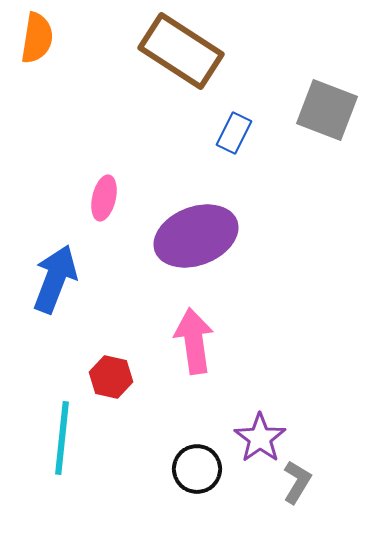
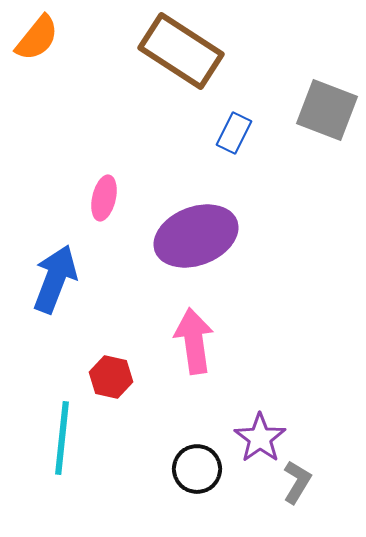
orange semicircle: rotated 30 degrees clockwise
